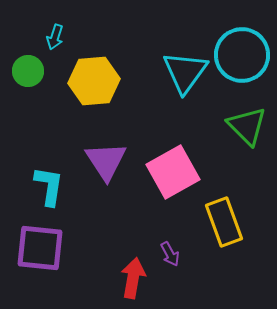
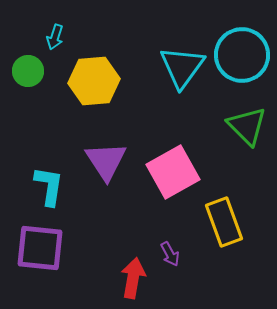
cyan triangle: moved 3 px left, 5 px up
